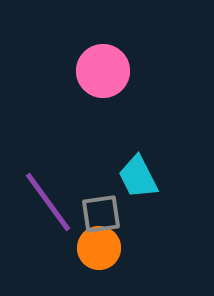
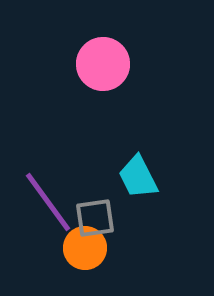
pink circle: moved 7 px up
gray square: moved 6 px left, 4 px down
orange circle: moved 14 px left
